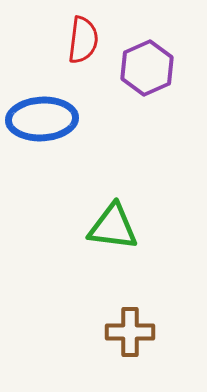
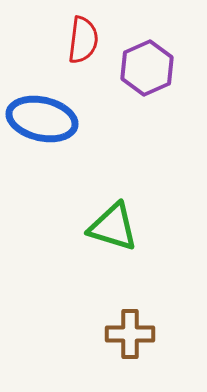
blue ellipse: rotated 16 degrees clockwise
green triangle: rotated 10 degrees clockwise
brown cross: moved 2 px down
